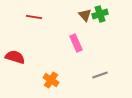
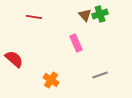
red semicircle: moved 1 px left, 2 px down; rotated 24 degrees clockwise
